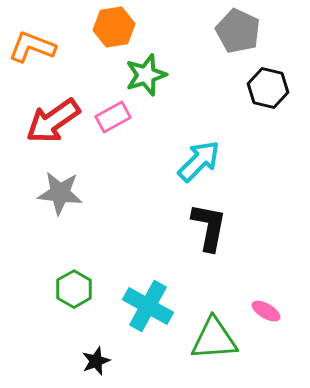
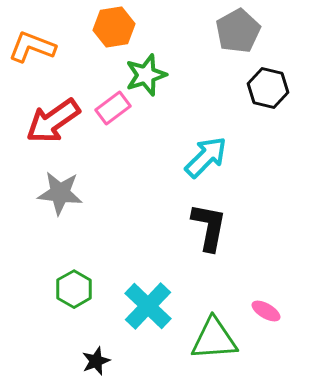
gray pentagon: rotated 18 degrees clockwise
pink rectangle: moved 9 px up; rotated 8 degrees counterclockwise
cyan arrow: moved 7 px right, 4 px up
cyan cross: rotated 15 degrees clockwise
